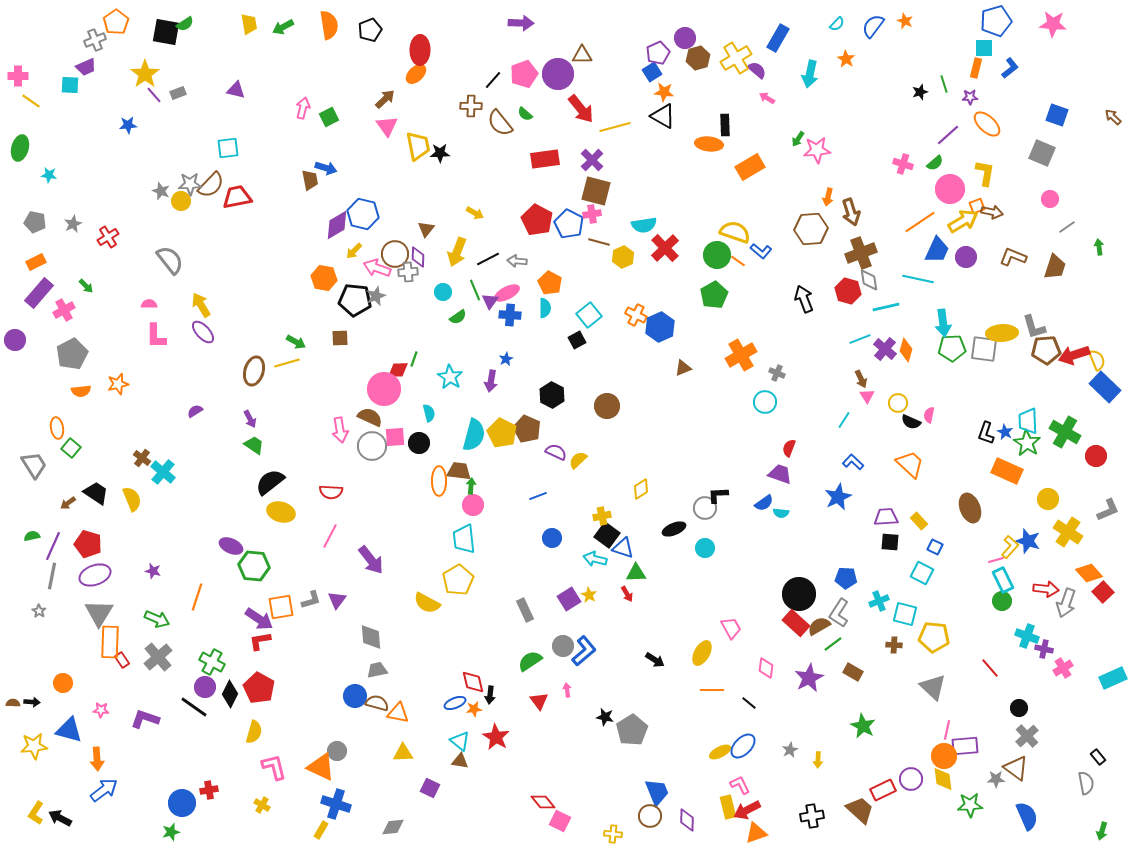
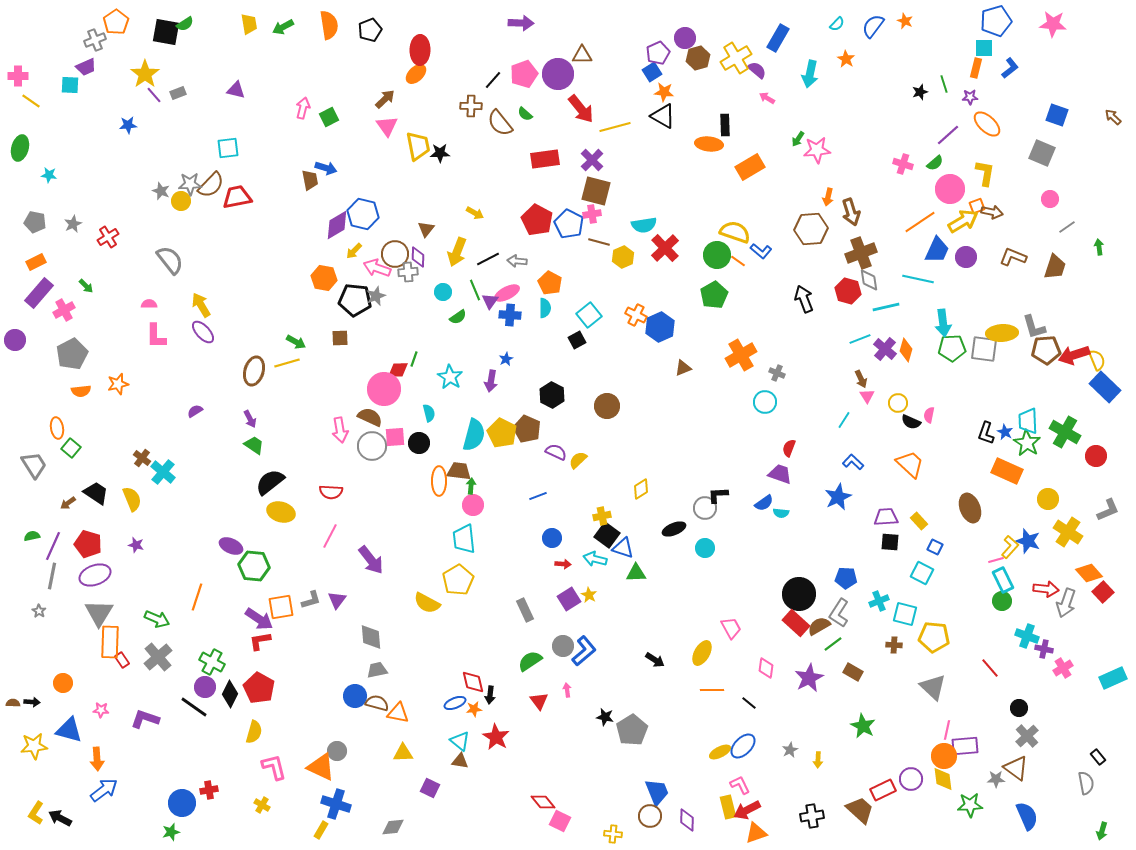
purple star at (153, 571): moved 17 px left, 26 px up
red arrow at (627, 594): moved 64 px left, 30 px up; rotated 56 degrees counterclockwise
